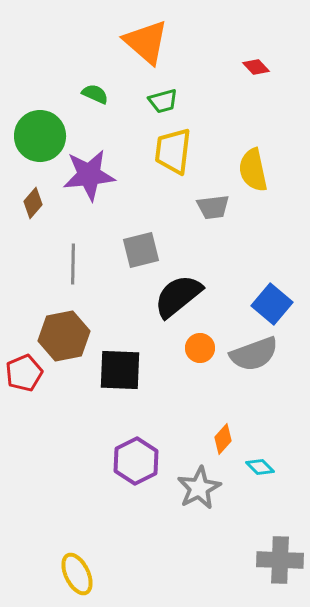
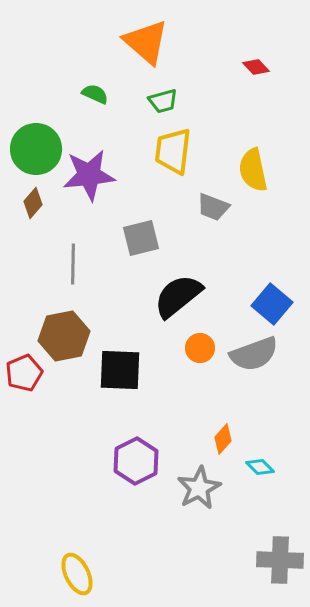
green circle: moved 4 px left, 13 px down
gray trapezoid: rotated 28 degrees clockwise
gray square: moved 12 px up
